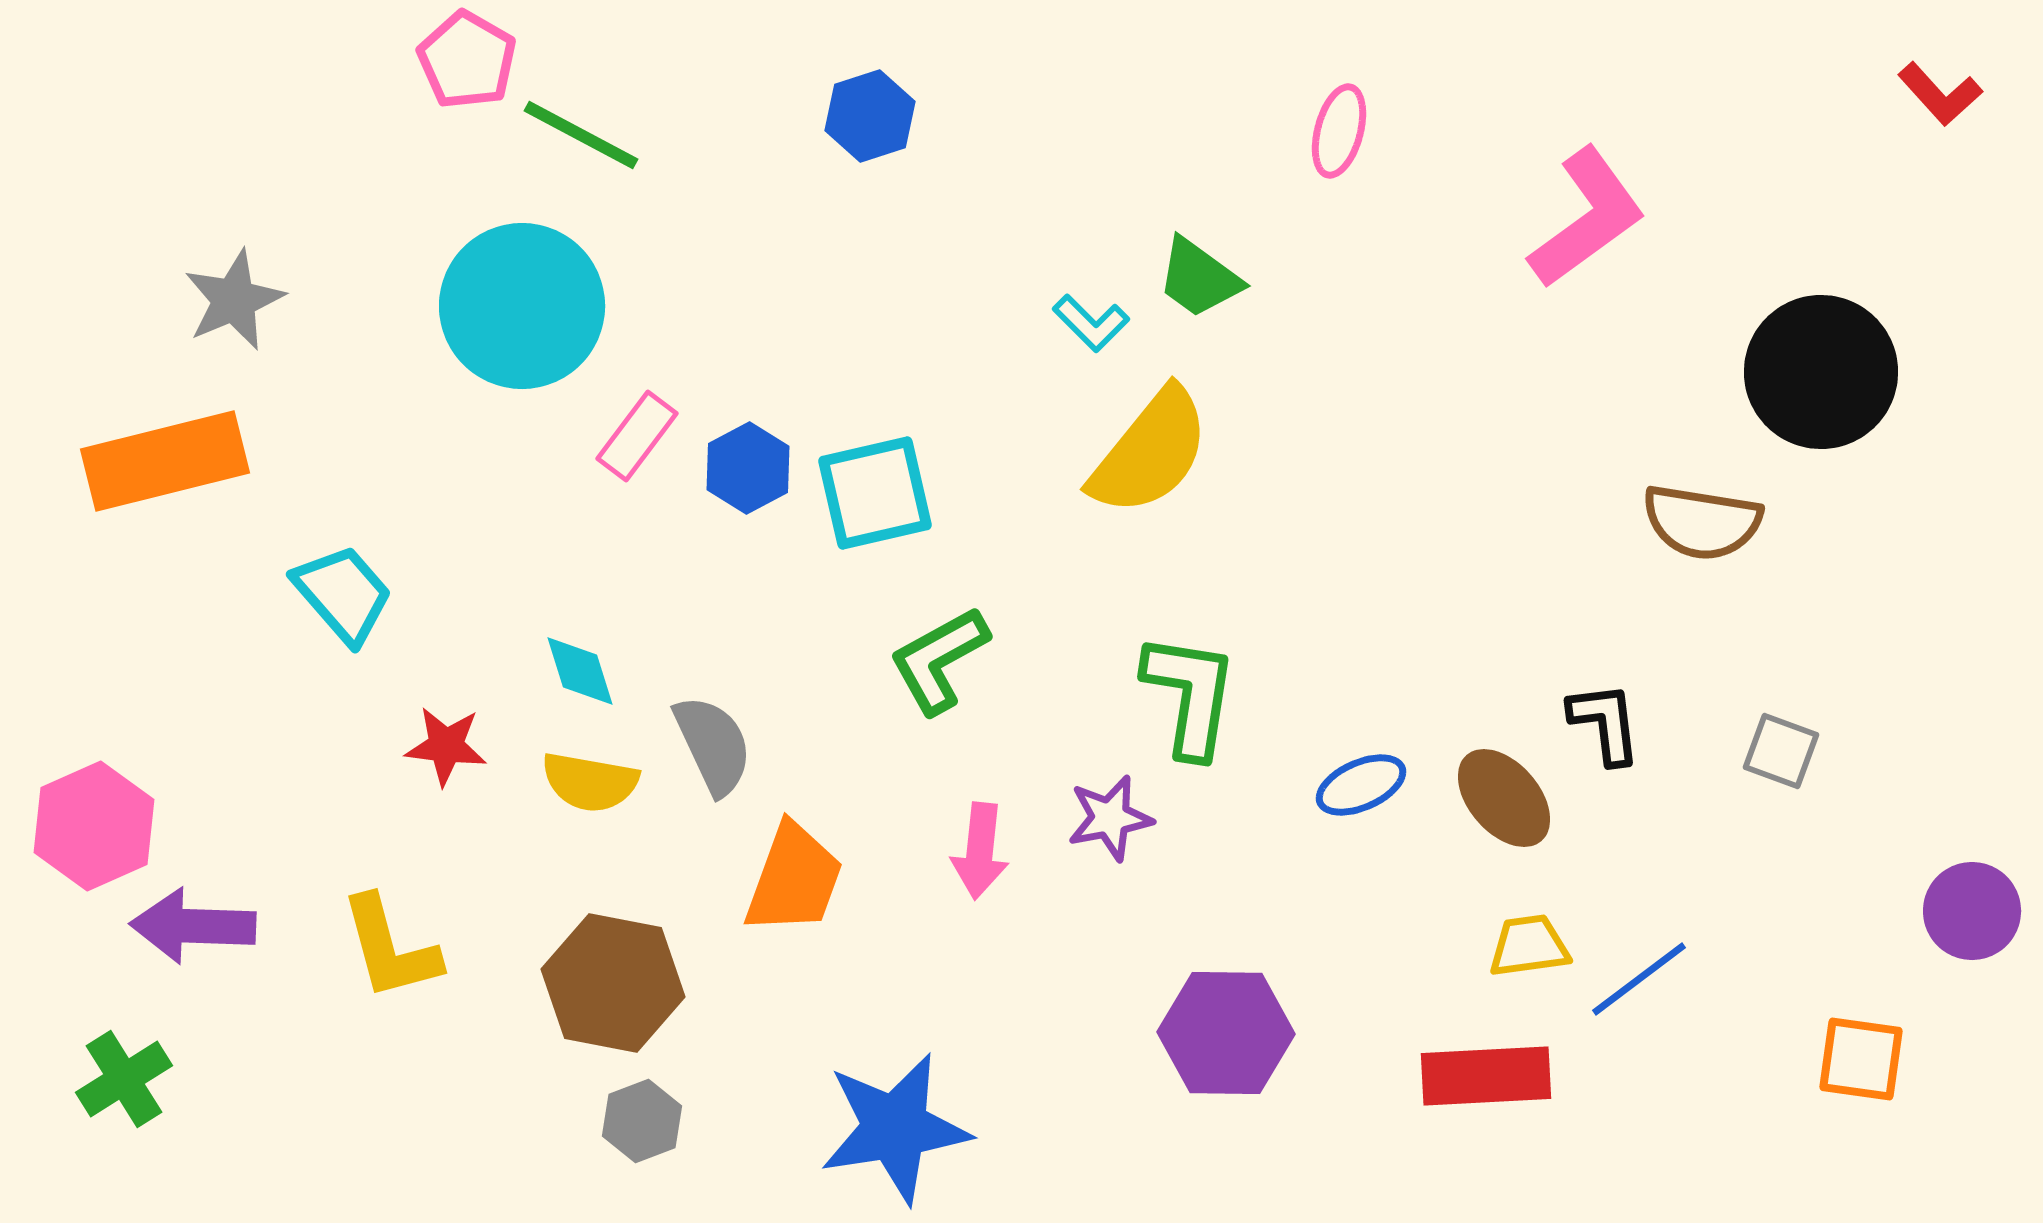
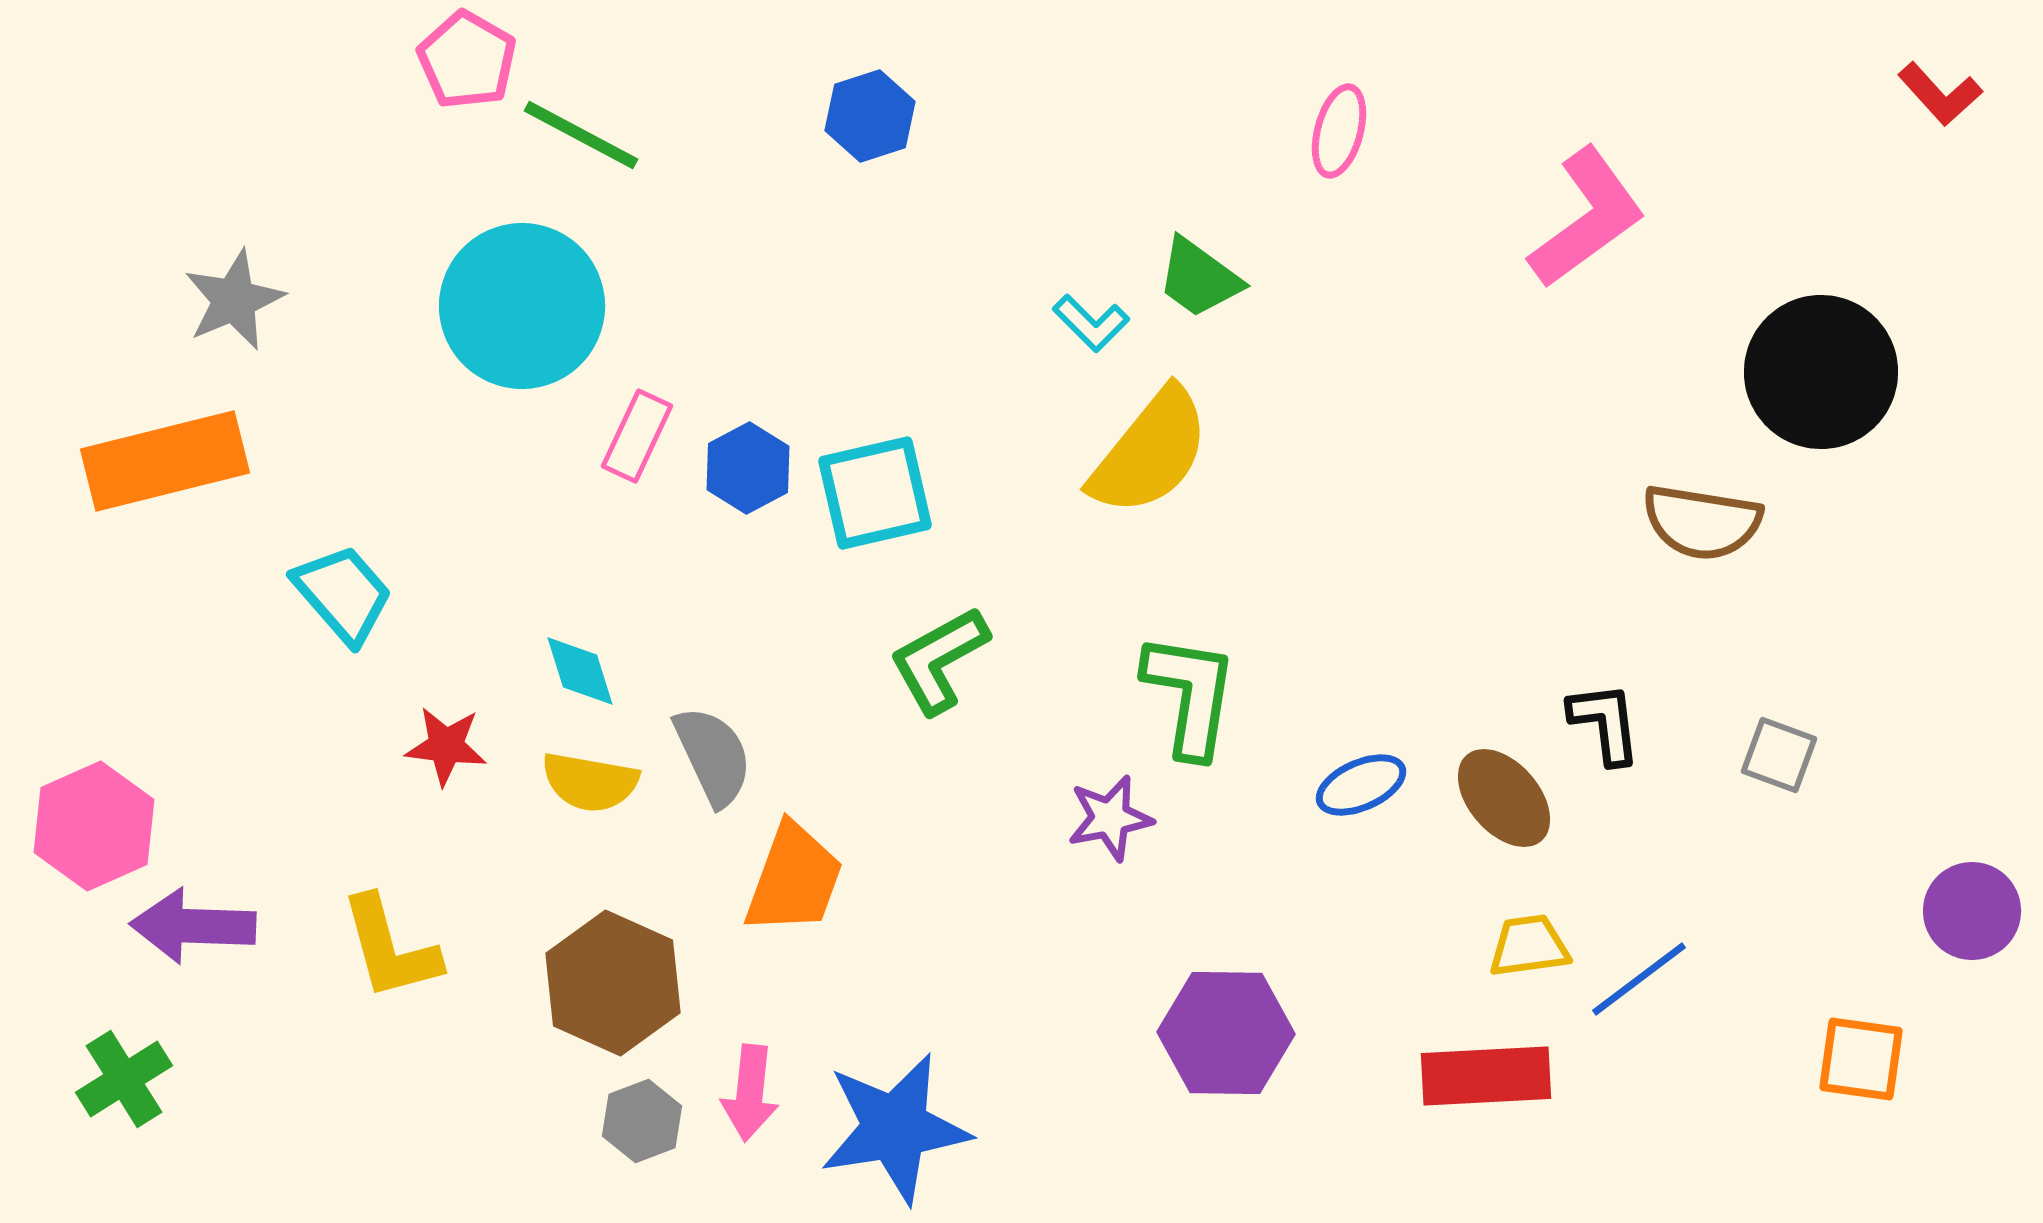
pink rectangle at (637, 436): rotated 12 degrees counterclockwise
gray semicircle at (713, 745): moved 11 px down
gray square at (1781, 751): moved 2 px left, 4 px down
pink arrow at (980, 851): moved 230 px left, 242 px down
brown hexagon at (613, 983): rotated 13 degrees clockwise
